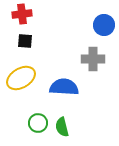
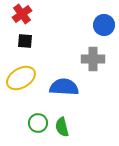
red cross: rotated 30 degrees counterclockwise
